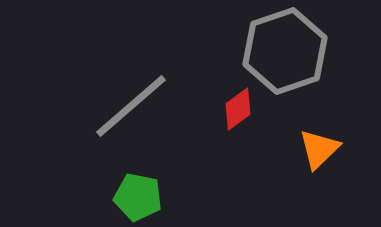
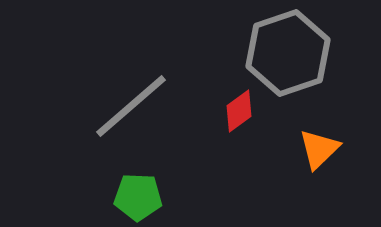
gray hexagon: moved 3 px right, 2 px down
red diamond: moved 1 px right, 2 px down
green pentagon: rotated 9 degrees counterclockwise
